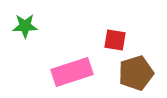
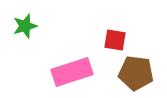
green star: rotated 15 degrees counterclockwise
brown pentagon: rotated 24 degrees clockwise
